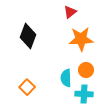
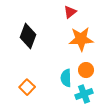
cyan cross: rotated 24 degrees counterclockwise
